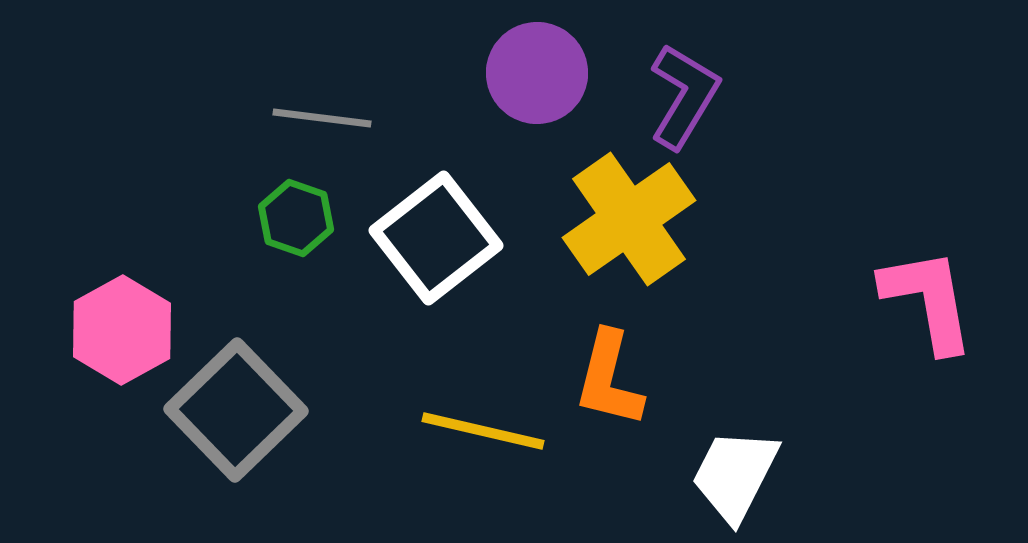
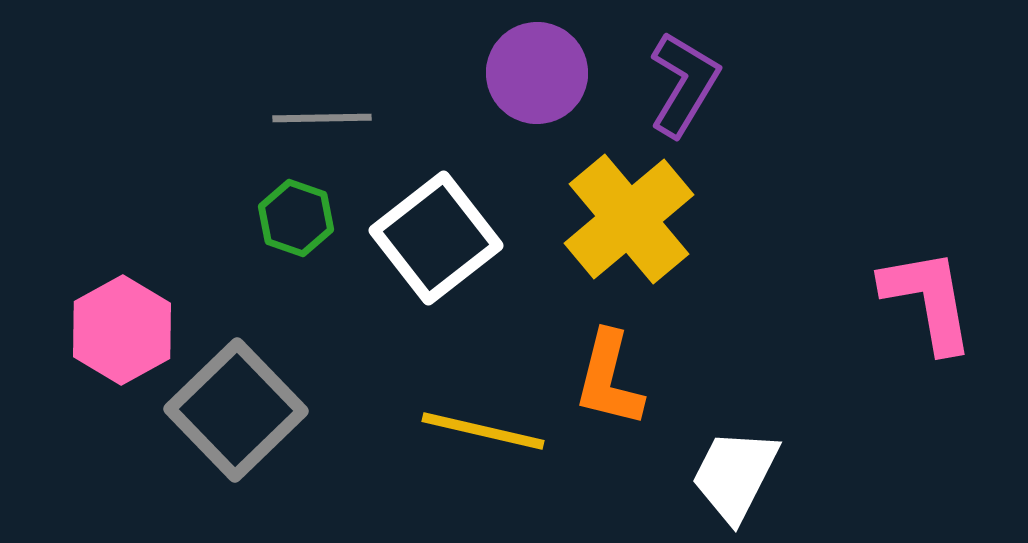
purple L-shape: moved 12 px up
gray line: rotated 8 degrees counterclockwise
yellow cross: rotated 5 degrees counterclockwise
